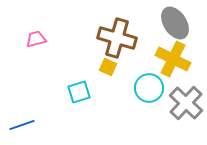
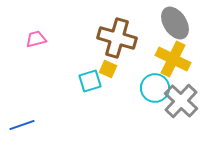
yellow square: moved 2 px down
cyan circle: moved 6 px right
cyan square: moved 11 px right, 11 px up
gray cross: moved 5 px left, 2 px up
